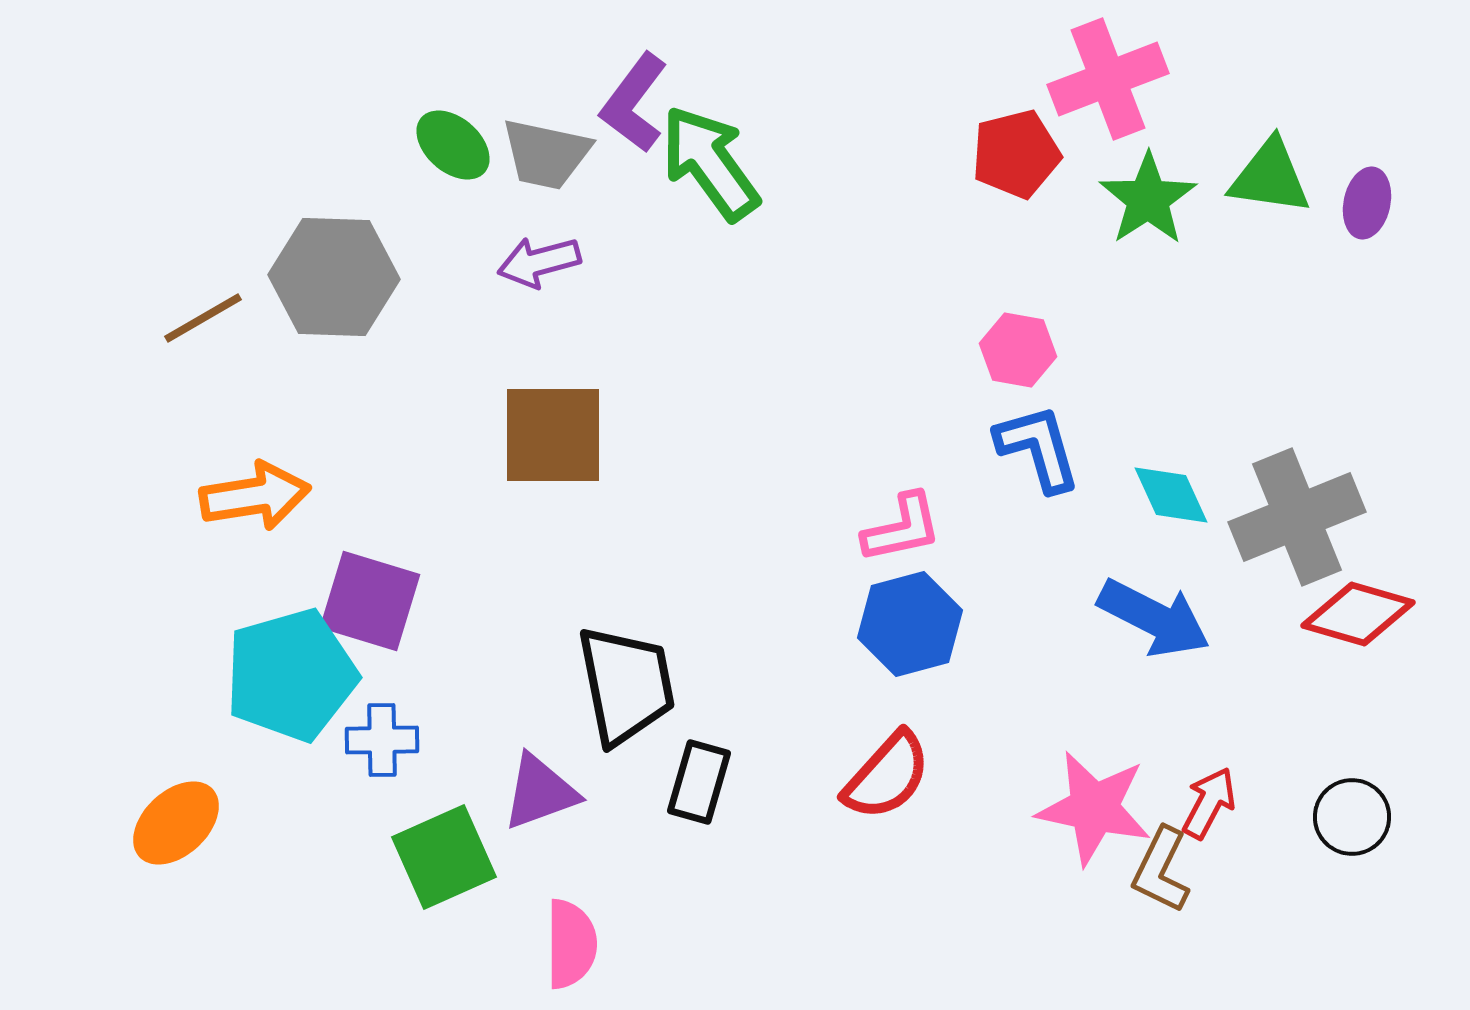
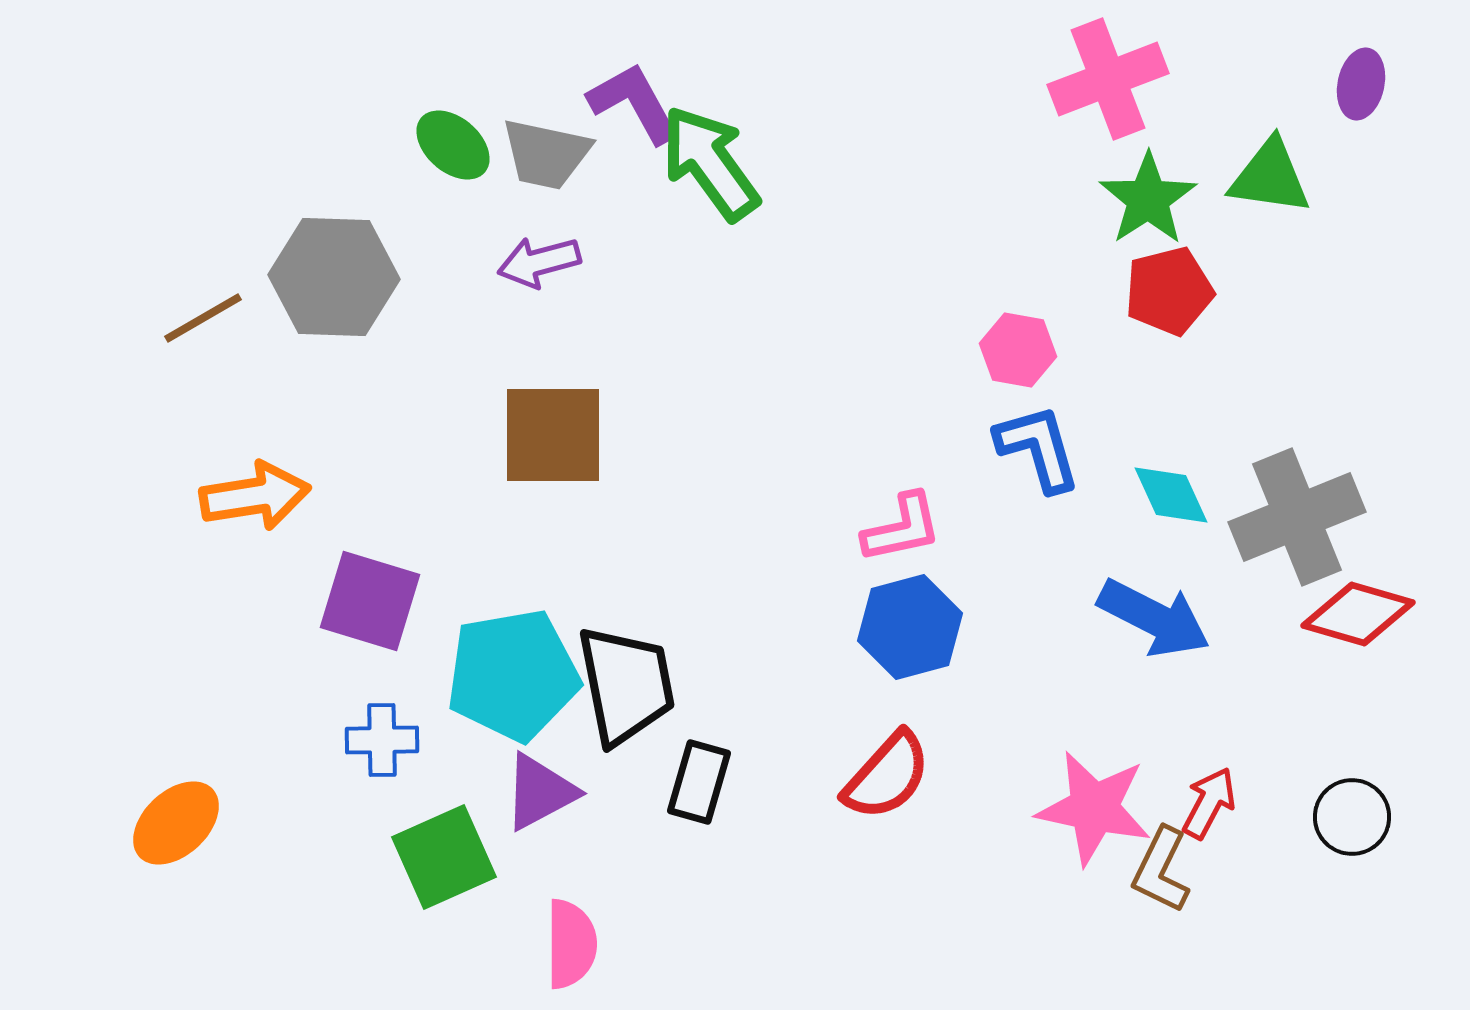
purple L-shape: rotated 114 degrees clockwise
red pentagon: moved 153 px right, 137 px down
purple ellipse: moved 6 px left, 119 px up
blue hexagon: moved 3 px down
cyan pentagon: moved 222 px right; rotated 6 degrees clockwise
purple triangle: rotated 8 degrees counterclockwise
